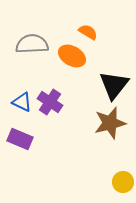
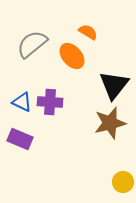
gray semicircle: rotated 36 degrees counterclockwise
orange ellipse: rotated 20 degrees clockwise
purple cross: rotated 30 degrees counterclockwise
